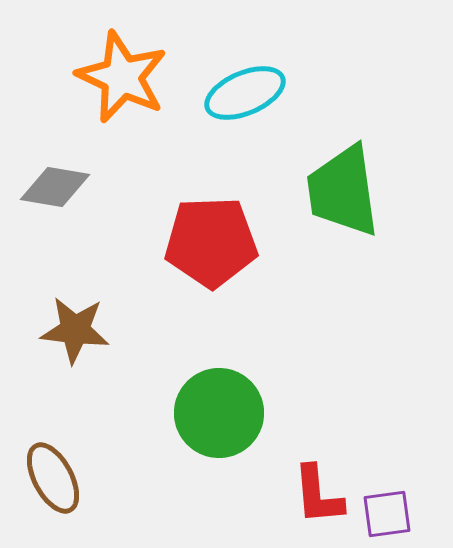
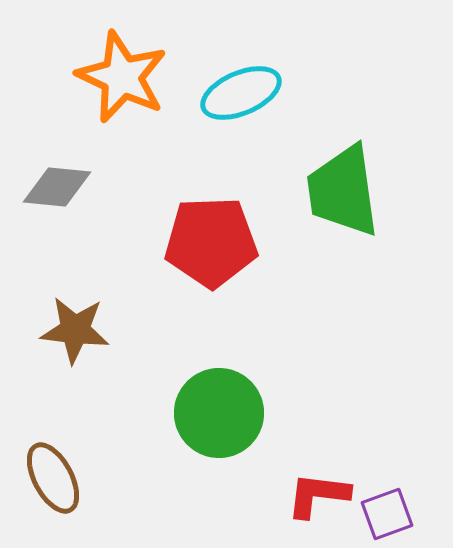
cyan ellipse: moved 4 px left
gray diamond: moved 2 px right; rotated 4 degrees counterclockwise
red L-shape: rotated 102 degrees clockwise
purple square: rotated 12 degrees counterclockwise
